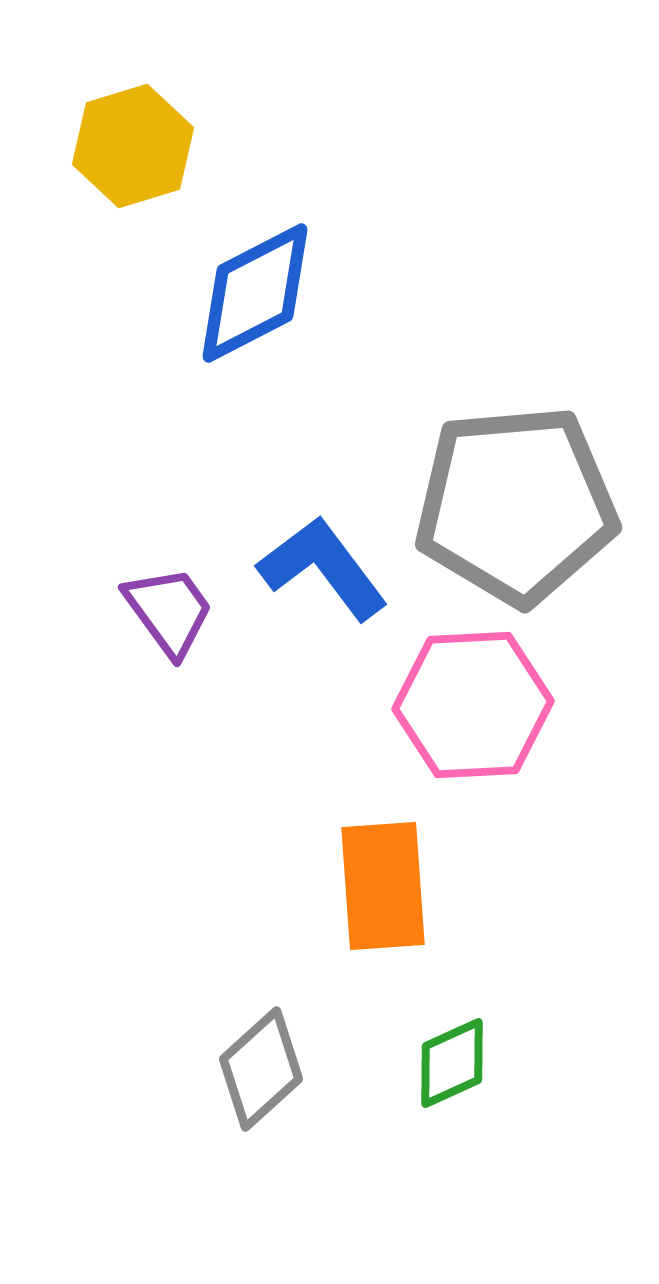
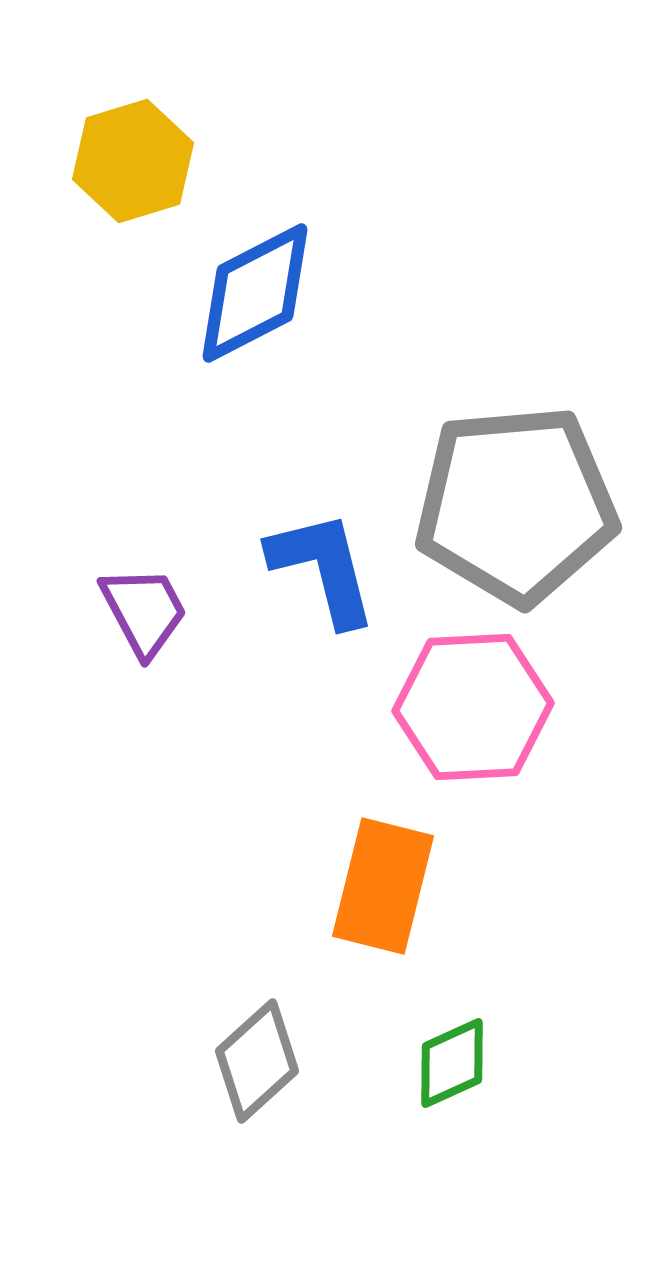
yellow hexagon: moved 15 px down
blue L-shape: rotated 23 degrees clockwise
purple trapezoid: moved 25 px left; rotated 8 degrees clockwise
pink hexagon: moved 2 px down
orange rectangle: rotated 18 degrees clockwise
gray diamond: moved 4 px left, 8 px up
